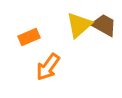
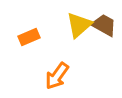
orange arrow: moved 9 px right, 9 px down
